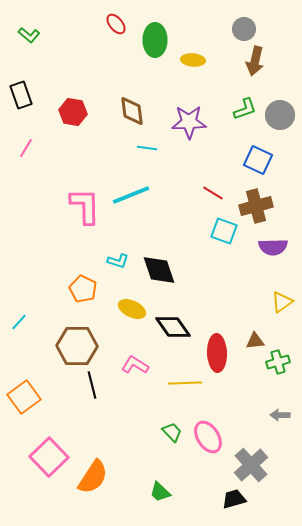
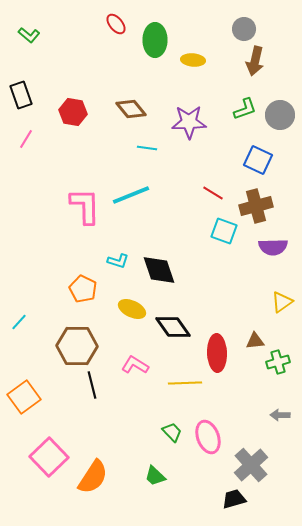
brown diamond at (132, 111): moved 1 px left, 2 px up; rotated 32 degrees counterclockwise
pink line at (26, 148): moved 9 px up
pink ellipse at (208, 437): rotated 12 degrees clockwise
green trapezoid at (160, 492): moved 5 px left, 16 px up
